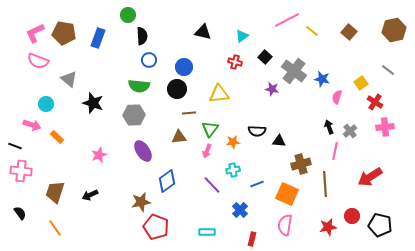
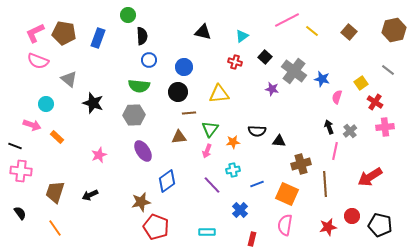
black circle at (177, 89): moved 1 px right, 3 px down
